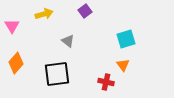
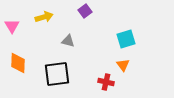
yellow arrow: moved 3 px down
gray triangle: rotated 24 degrees counterclockwise
orange diamond: moved 2 px right; rotated 40 degrees counterclockwise
